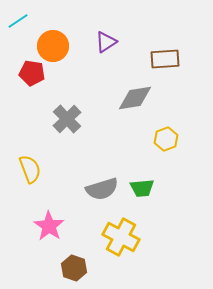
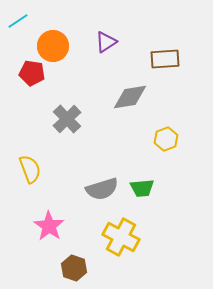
gray diamond: moved 5 px left, 1 px up
